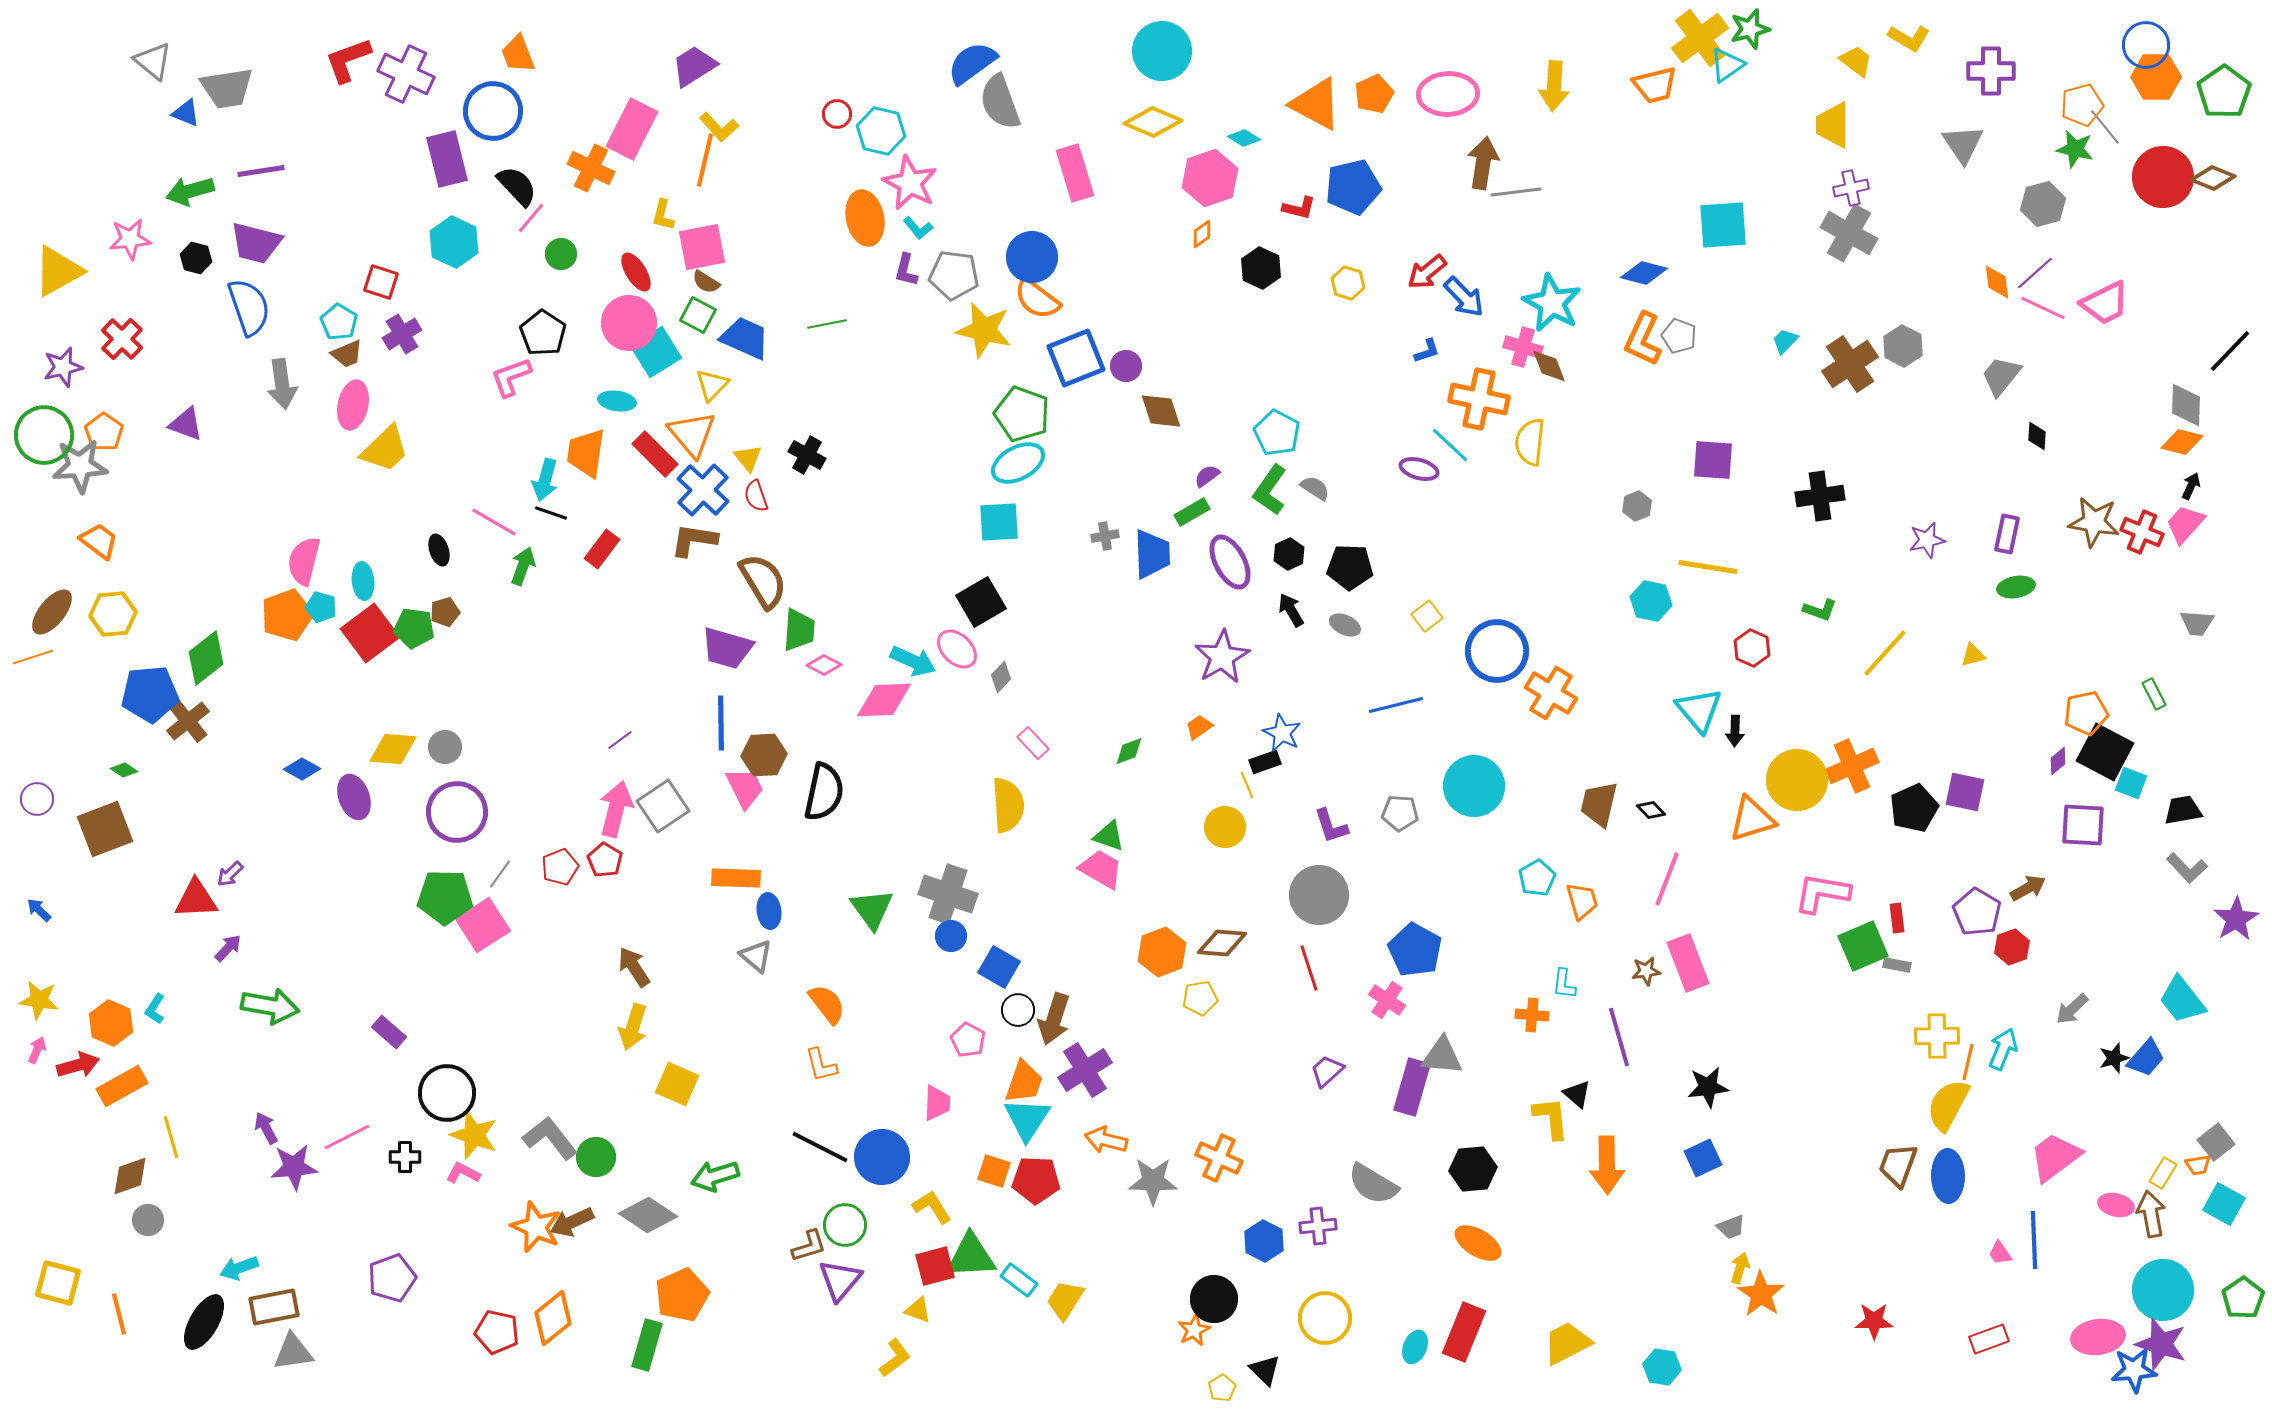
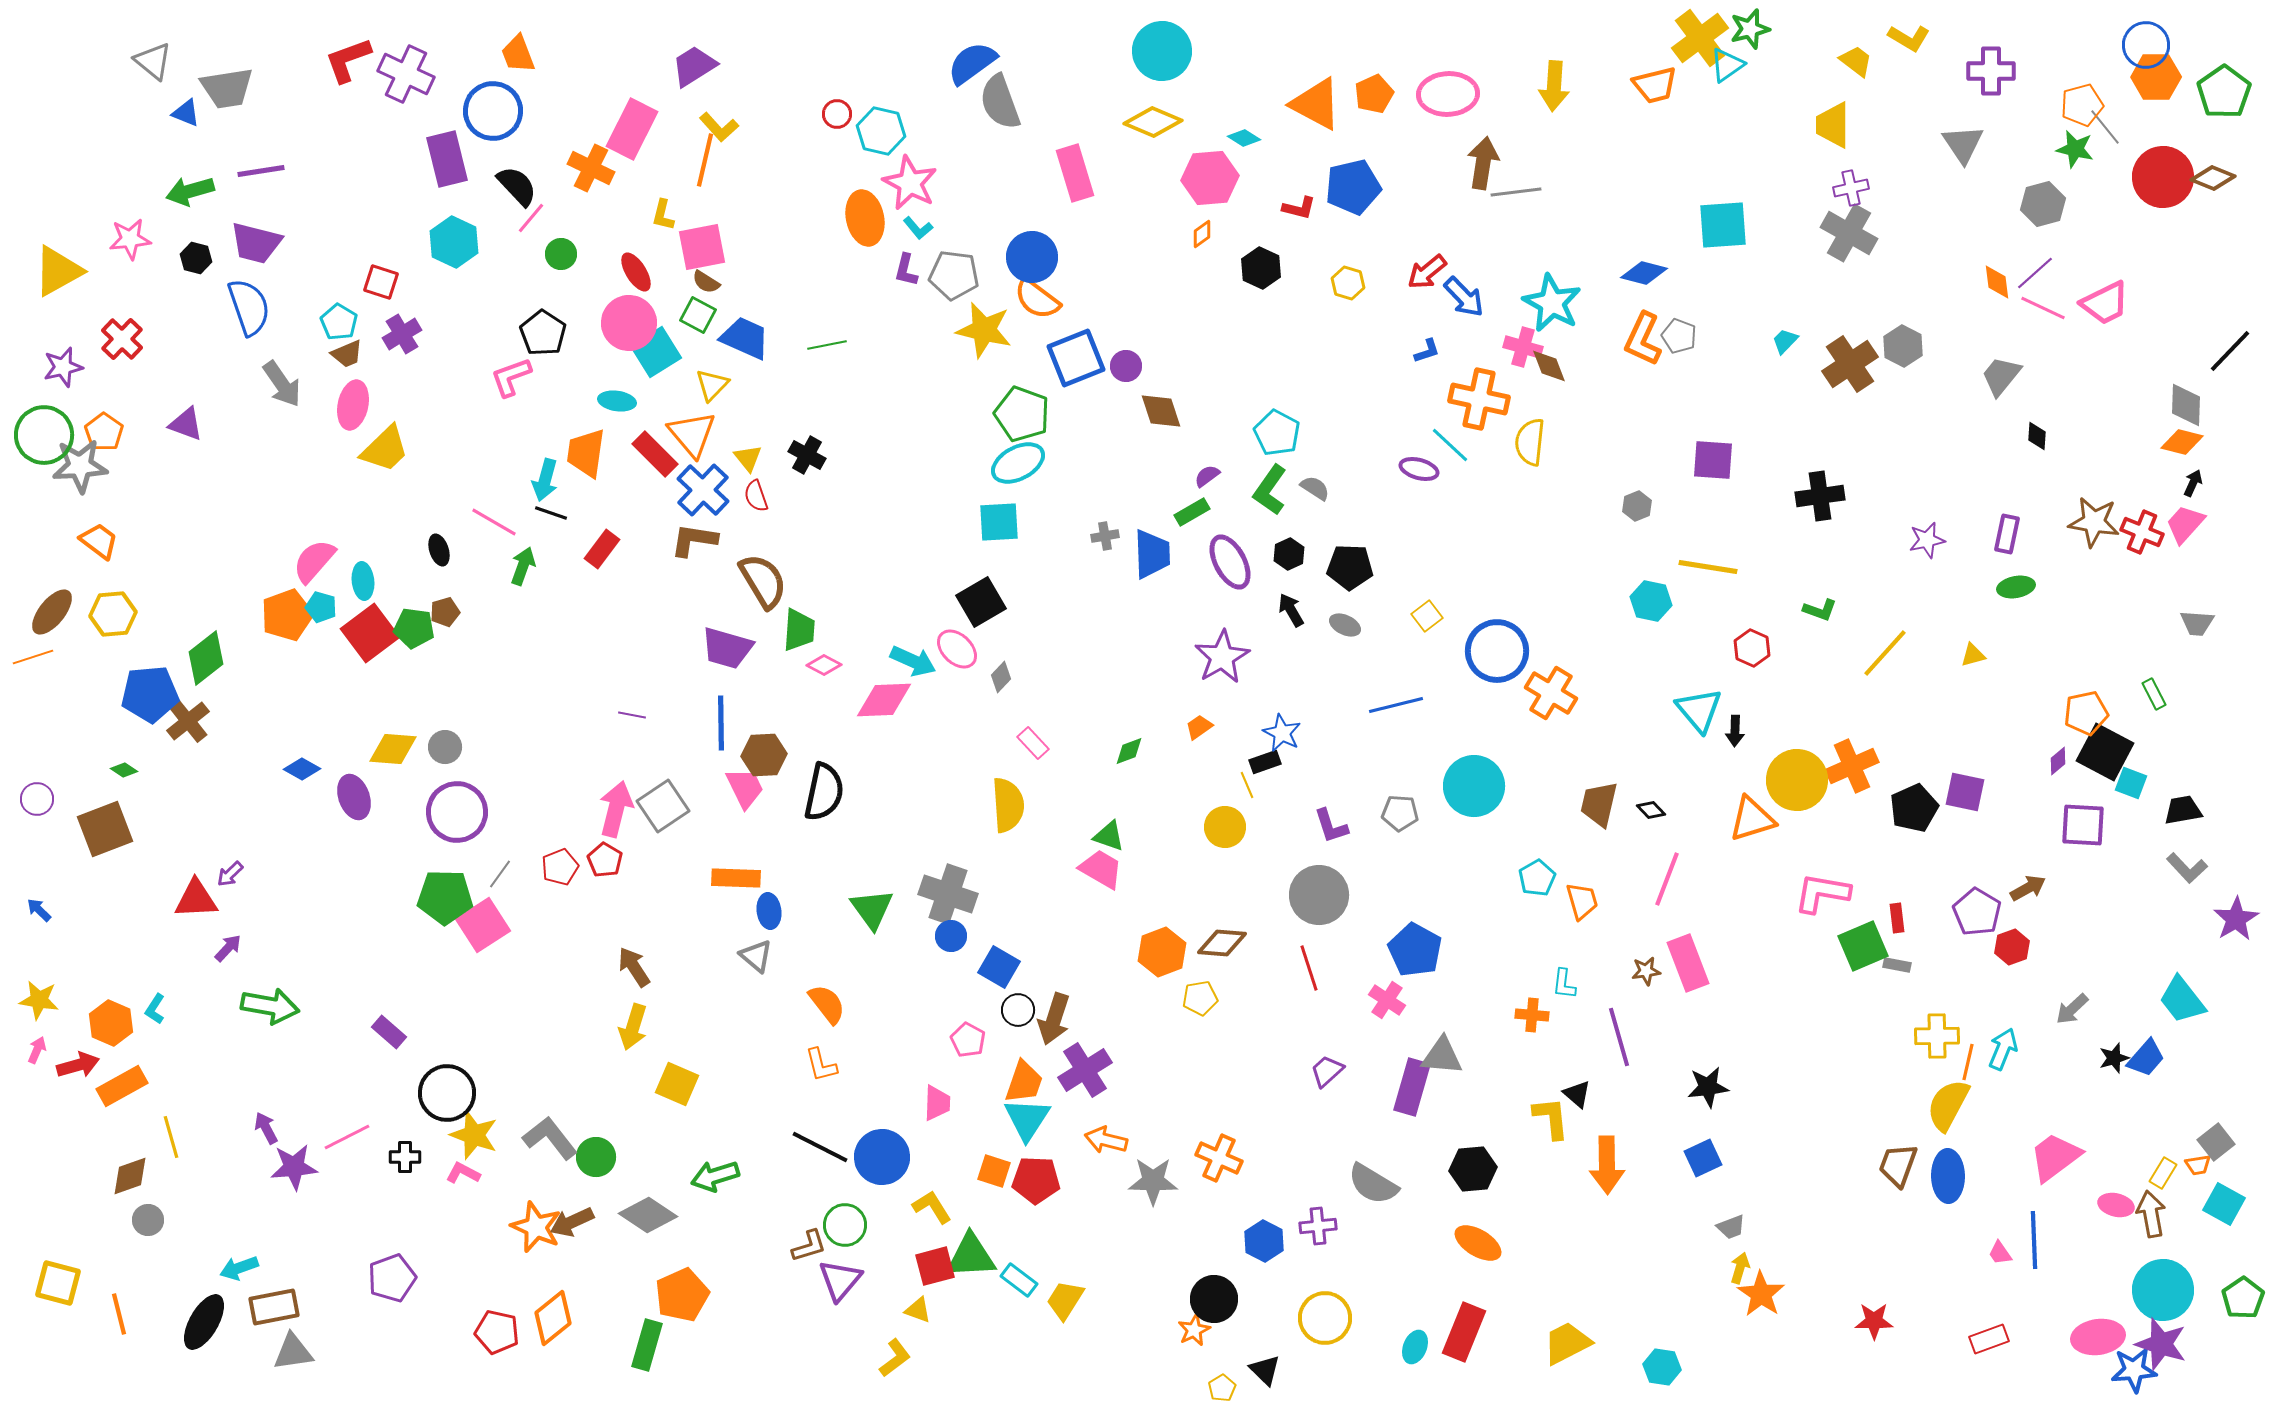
pink hexagon at (1210, 178): rotated 14 degrees clockwise
green line at (827, 324): moved 21 px down
gray arrow at (282, 384): rotated 27 degrees counterclockwise
black arrow at (2191, 486): moved 2 px right, 3 px up
pink semicircle at (304, 561): moved 10 px right; rotated 27 degrees clockwise
purple line at (620, 740): moved 12 px right, 25 px up; rotated 48 degrees clockwise
